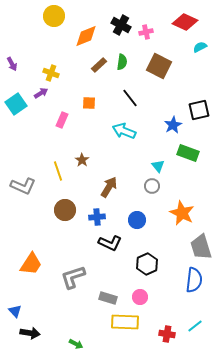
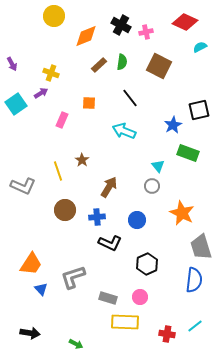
blue triangle at (15, 311): moved 26 px right, 22 px up
